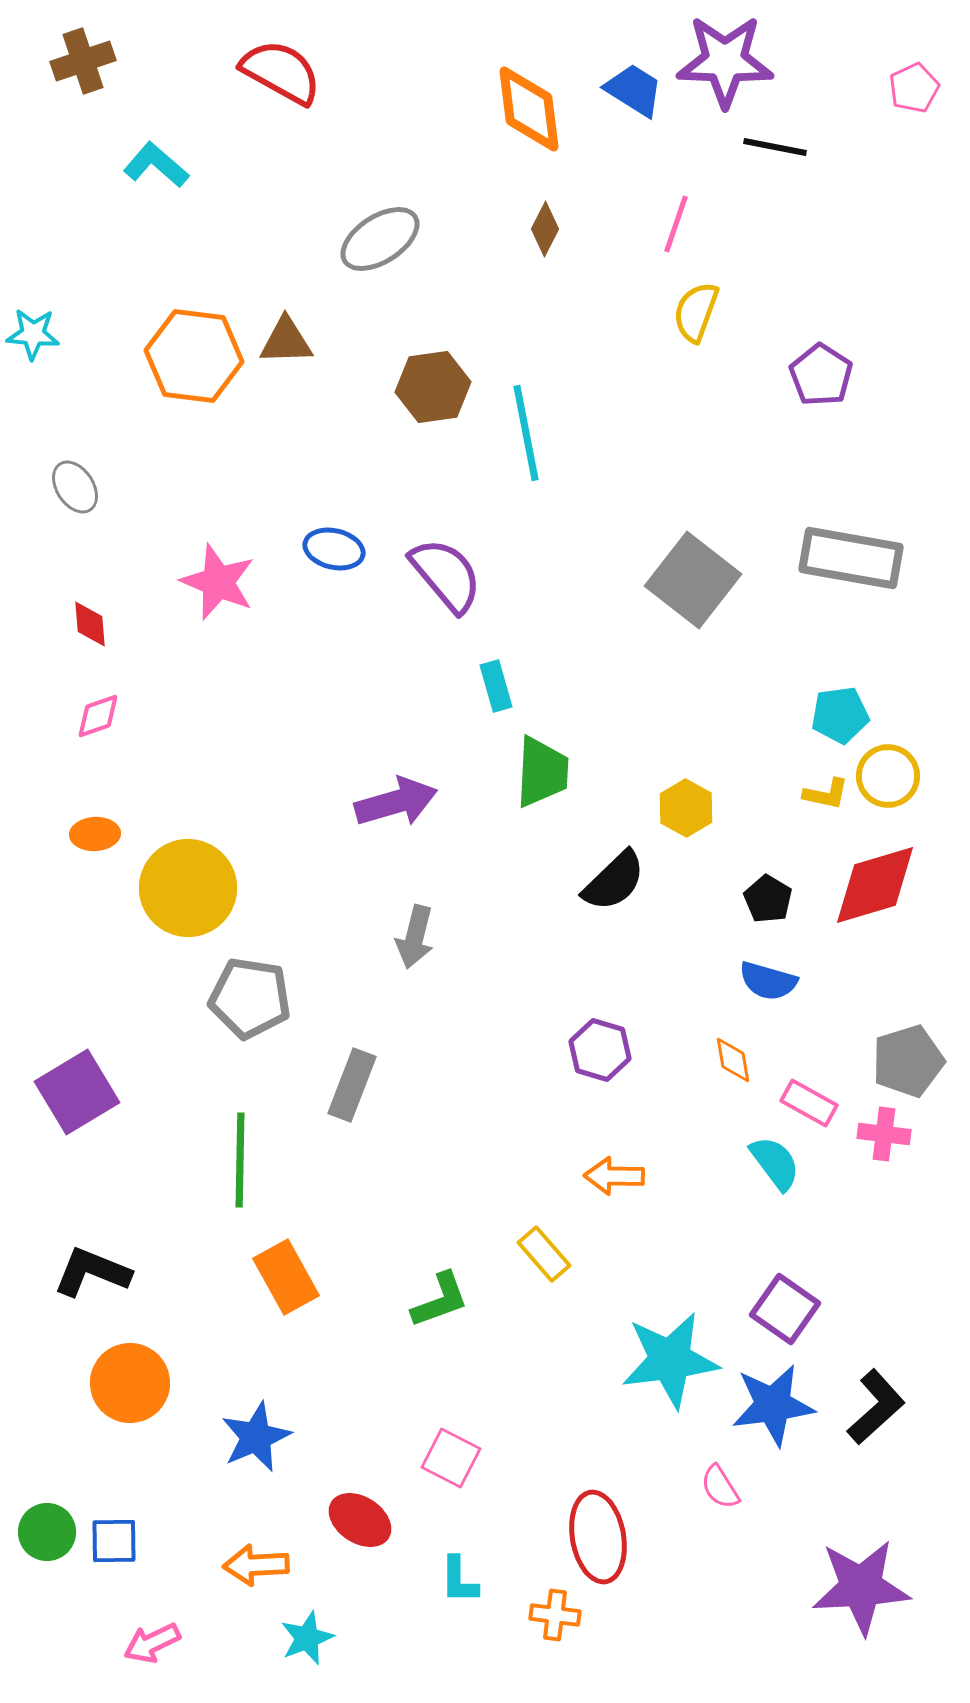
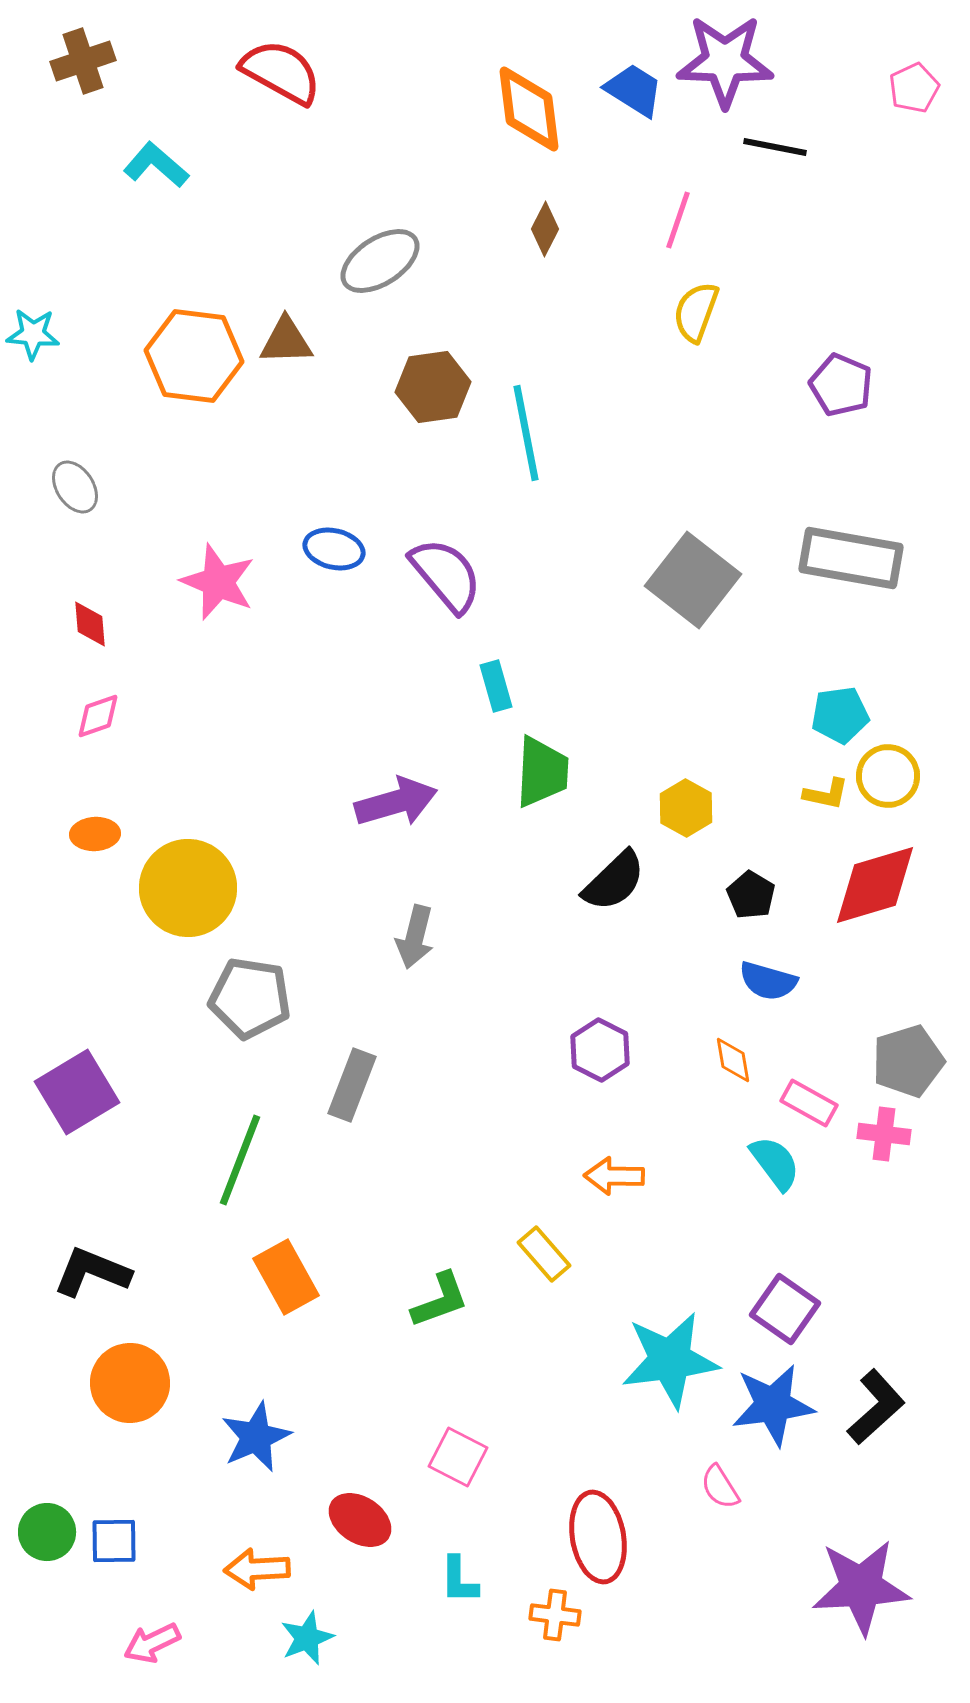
pink line at (676, 224): moved 2 px right, 4 px up
gray ellipse at (380, 239): moved 22 px down
purple pentagon at (821, 375): moved 20 px right, 10 px down; rotated 10 degrees counterclockwise
black pentagon at (768, 899): moved 17 px left, 4 px up
purple hexagon at (600, 1050): rotated 10 degrees clockwise
green line at (240, 1160): rotated 20 degrees clockwise
pink square at (451, 1458): moved 7 px right, 1 px up
orange arrow at (256, 1565): moved 1 px right, 4 px down
